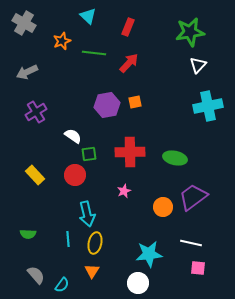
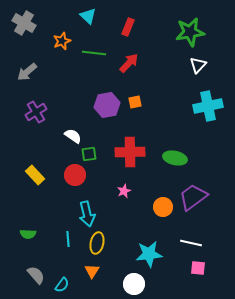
gray arrow: rotated 15 degrees counterclockwise
yellow ellipse: moved 2 px right
white circle: moved 4 px left, 1 px down
